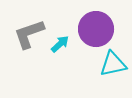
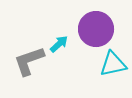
gray L-shape: moved 27 px down
cyan arrow: moved 1 px left
